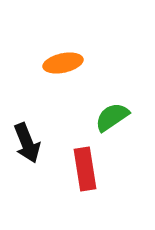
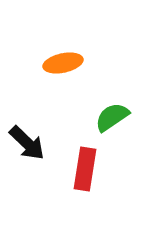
black arrow: rotated 24 degrees counterclockwise
red rectangle: rotated 18 degrees clockwise
